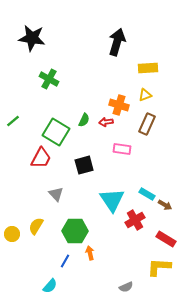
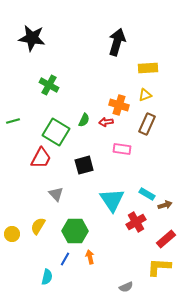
green cross: moved 6 px down
green line: rotated 24 degrees clockwise
brown arrow: rotated 48 degrees counterclockwise
red cross: moved 1 px right, 2 px down
yellow semicircle: moved 2 px right
red rectangle: rotated 72 degrees counterclockwise
orange arrow: moved 4 px down
blue line: moved 2 px up
cyan semicircle: moved 3 px left, 9 px up; rotated 28 degrees counterclockwise
